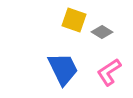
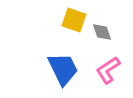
gray diamond: rotated 40 degrees clockwise
pink L-shape: moved 1 px left, 2 px up
